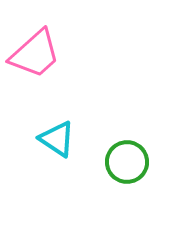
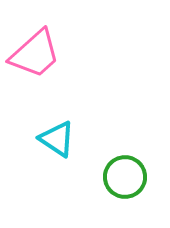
green circle: moved 2 px left, 15 px down
